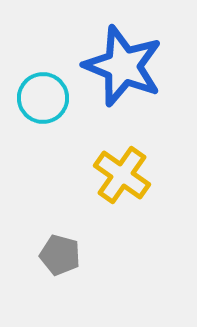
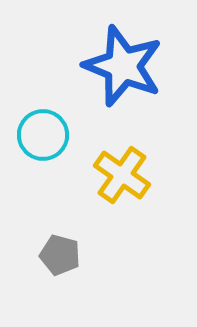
cyan circle: moved 37 px down
